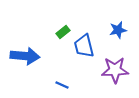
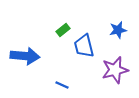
green rectangle: moved 2 px up
purple star: rotated 12 degrees counterclockwise
